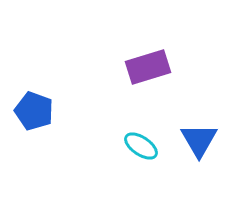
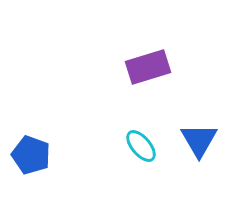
blue pentagon: moved 3 px left, 44 px down
cyan ellipse: rotated 16 degrees clockwise
